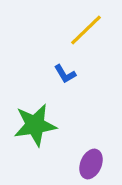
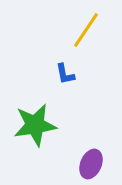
yellow line: rotated 12 degrees counterclockwise
blue L-shape: rotated 20 degrees clockwise
